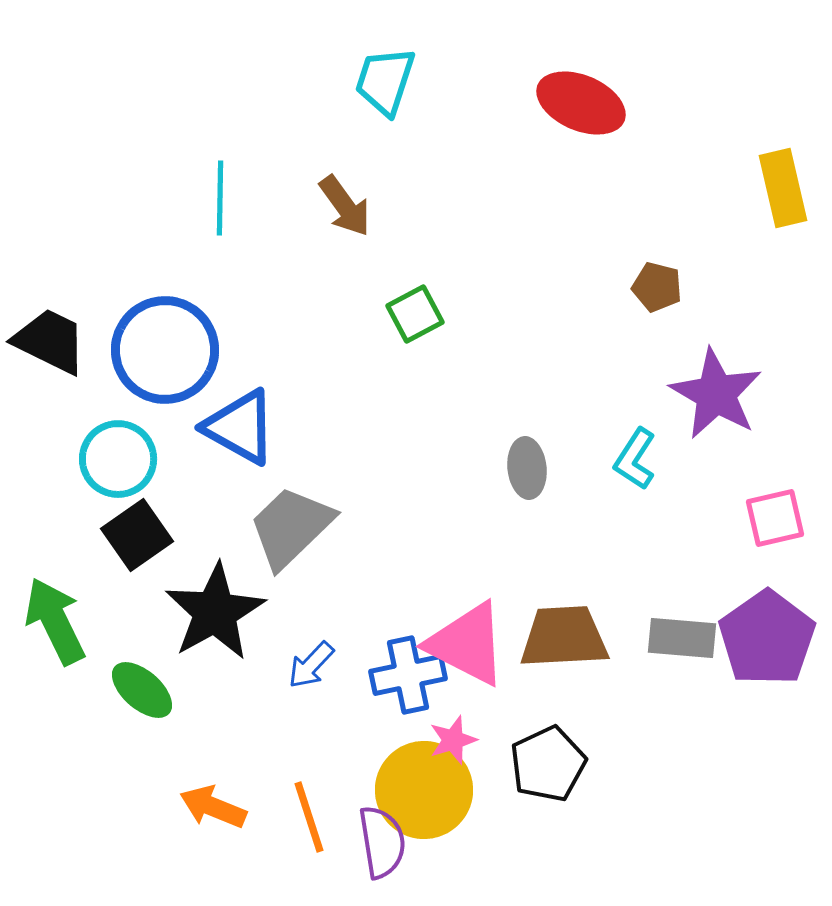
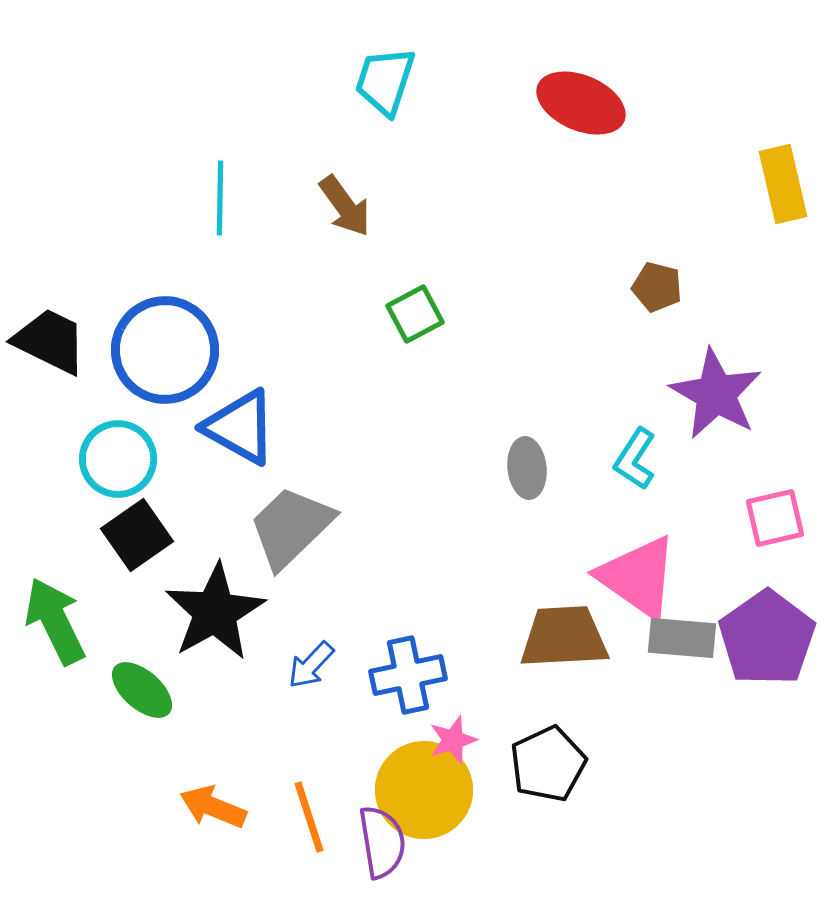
yellow rectangle: moved 4 px up
pink triangle: moved 171 px right, 67 px up; rotated 8 degrees clockwise
